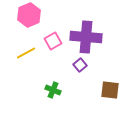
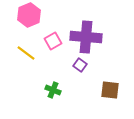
yellow line: rotated 66 degrees clockwise
purple square: rotated 16 degrees counterclockwise
